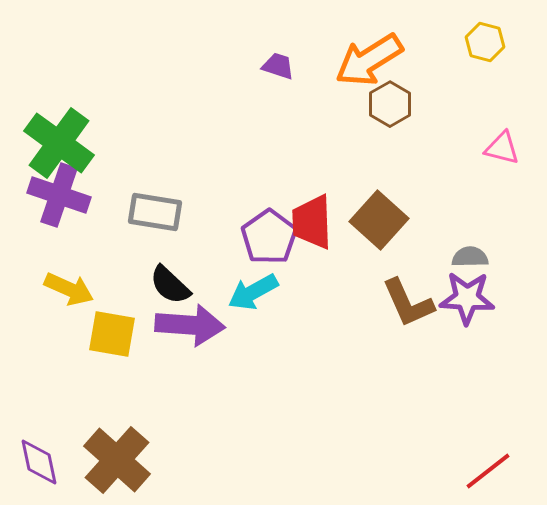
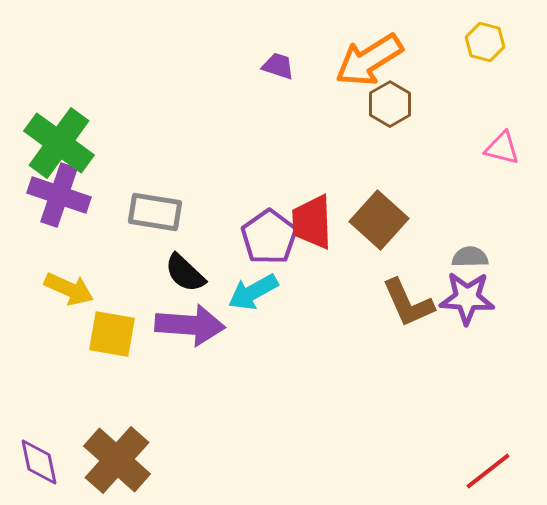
black semicircle: moved 15 px right, 12 px up
